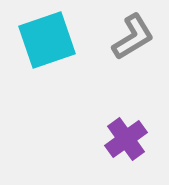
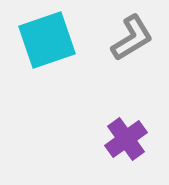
gray L-shape: moved 1 px left, 1 px down
